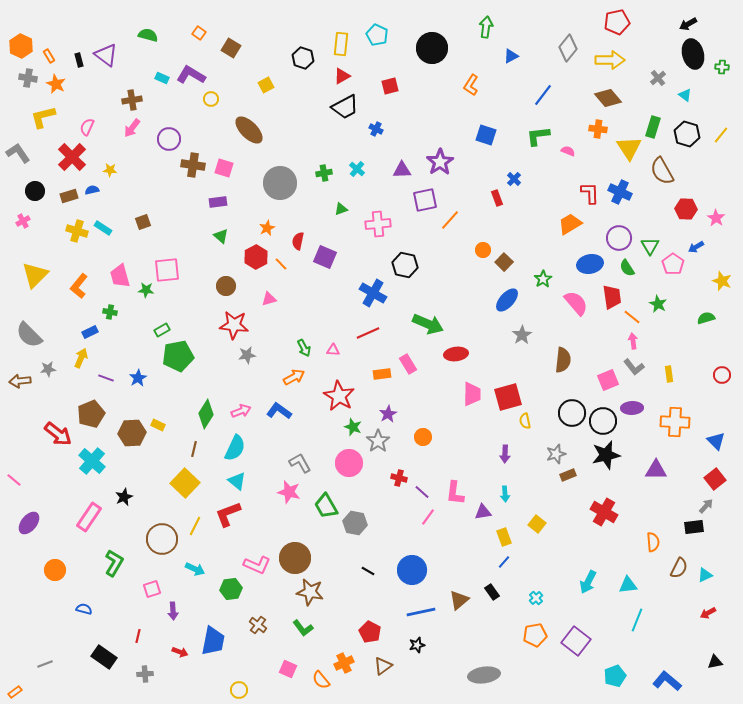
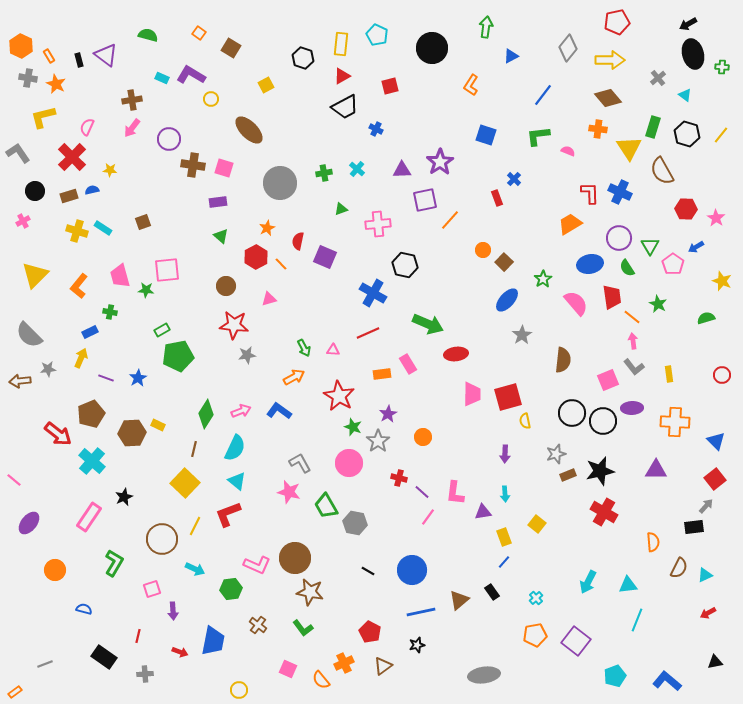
black star at (606, 455): moved 6 px left, 16 px down
